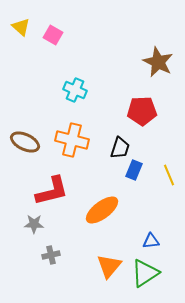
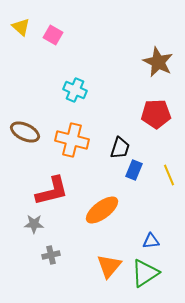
red pentagon: moved 14 px right, 3 px down
brown ellipse: moved 10 px up
